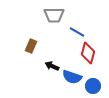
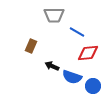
red diamond: rotated 70 degrees clockwise
